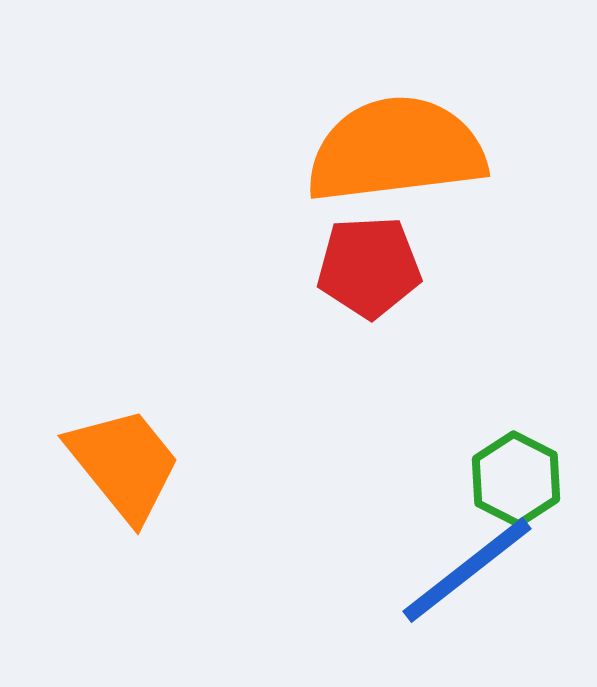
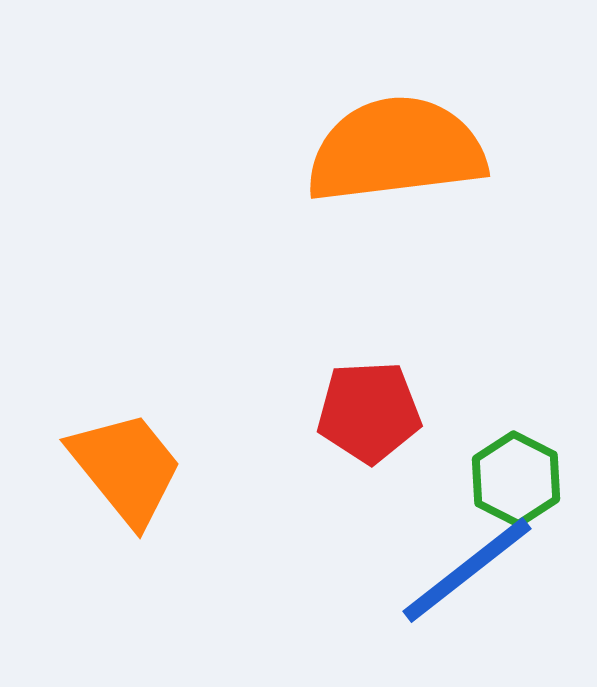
red pentagon: moved 145 px down
orange trapezoid: moved 2 px right, 4 px down
